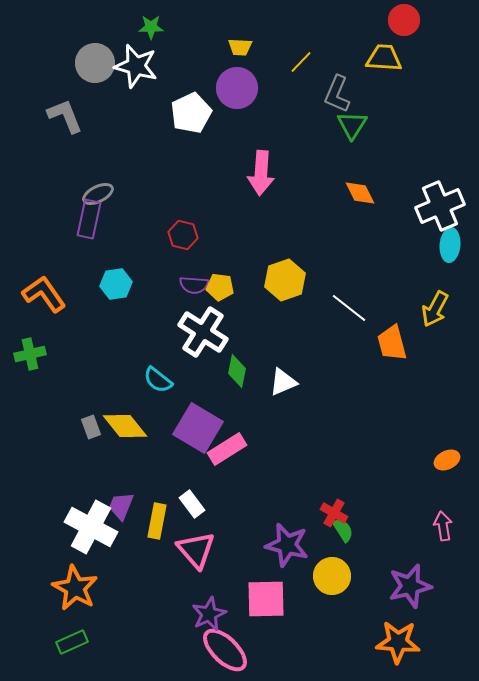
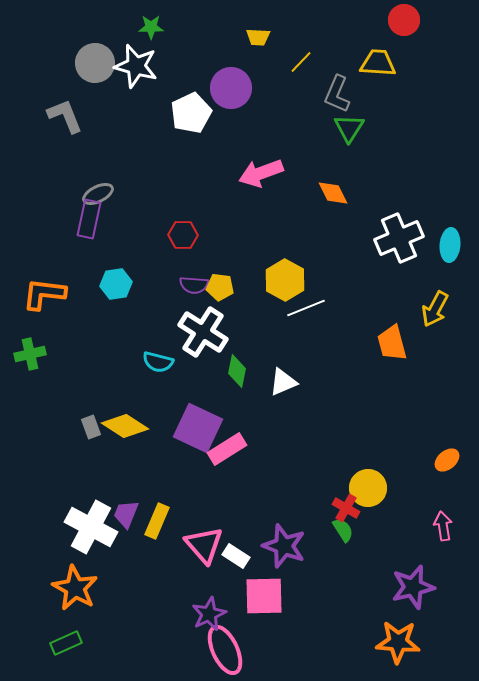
yellow trapezoid at (240, 47): moved 18 px right, 10 px up
yellow trapezoid at (384, 58): moved 6 px left, 5 px down
purple circle at (237, 88): moved 6 px left
green triangle at (352, 125): moved 3 px left, 3 px down
pink arrow at (261, 173): rotated 66 degrees clockwise
orange diamond at (360, 193): moved 27 px left
white cross at (440, 206): moved 41 px left, 32 px down
red hexagon at (183, 235): rotated 12 degrees counterclockwise
yellow hexagon at (285, 280): rotated 12 degrees counterclockwise
orange L-shape at (44, 294): rotated 48 degrees counterclockwise
white line at (349, 308): moved 43 px left; rotated 60 degrees counterclockwise
cyan semicircle at (158, 380): moved 18 px up; rotated 24 degrees counterclockwise
yellow diamond at (125, 426): rotated 18 degrees counterclockwise
purple square at (198, 428): rotated 6 degrees counterclockwise
orange ellipse at (447, 460): rotated 15 degrees counterclockwise
white rectangle at (192, 504): moved 44 px right, 52 px down; rotated 20 degrees counterclockwise
purple trapezoid at (121, 506): moved 5 px right, 8 px down
red cross at (334, 513): moved 12 px right, 5 px up
yellow rectangle at (157, 521): rotated 12 degrees clockwise
purple star at (287, 545): moved 3 px left, 1 px down; rotated 6 degrees clockwise
pink triangle at (196, 550): moved 8 px right, 5 px up
yellow circle at (332, 576): moved 36 px right, 88 px up
purple star at (410, 586): moved 3 px right, 1 px down
pink square at (266, 599): moved 2 px left, 3 px up
green rectangle at (72, 642): moved 6 px left, 1 px down
pink ellipse at (225, 650): rotated 21 degrees clockwise
